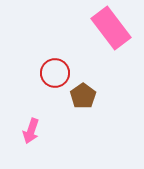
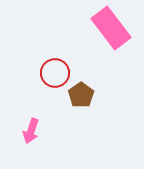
brown pentagon: moved 2 px left, 1 px up
